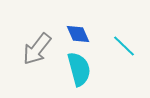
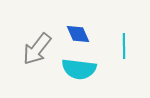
cyan line: rotated 45 degrees clockwise
cyan semicircle: rotated 112 degrees clockwise
